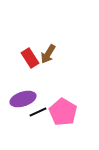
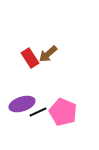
brown arrow: rotated 18 degrees clockwise
purple ellipse: moved 1 px left, 5 px down
pink pentagon: rotated 8 degrees counterclockwise
